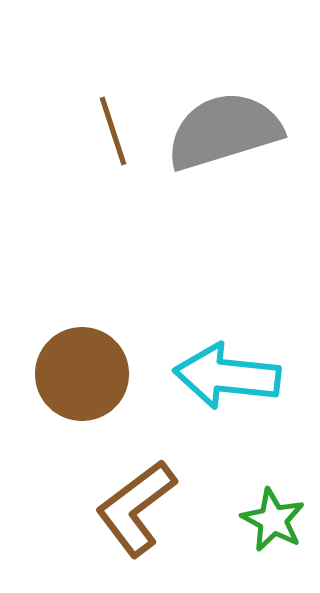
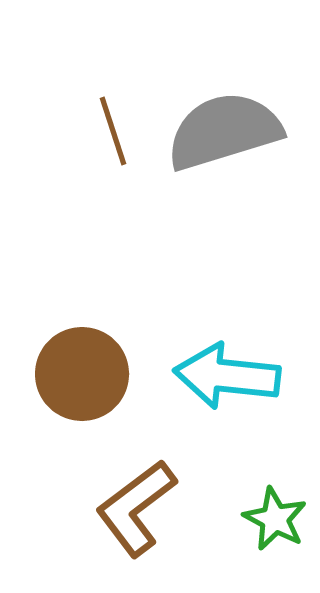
green star: moved 2 px right, 1 px up
